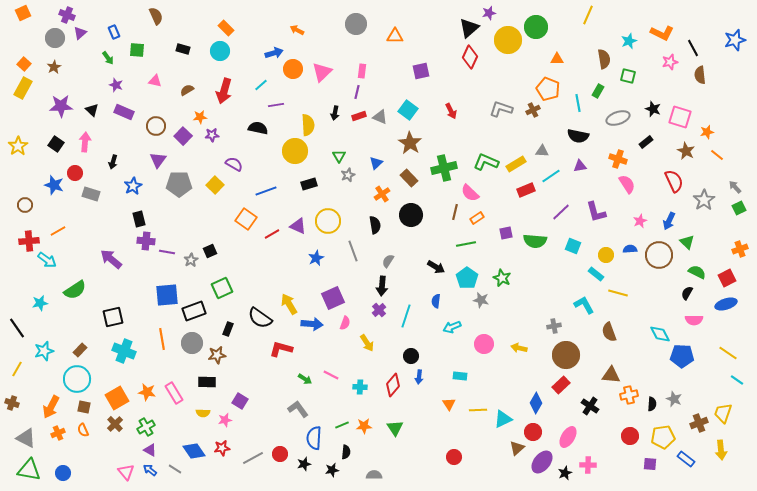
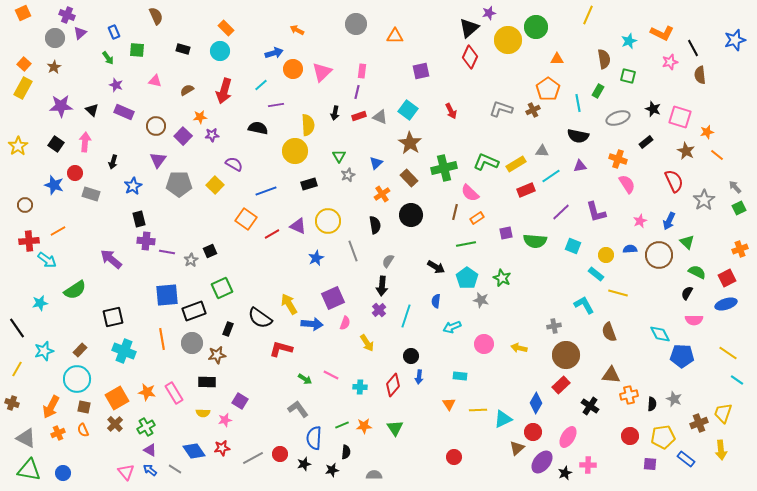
orange pentagon at (548, 89): rotated 15 degrees clockwise
